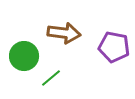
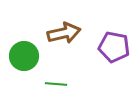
brown arrow: rotated 20 degrees counterclockwise
green line: moved 5 px right, 6 px down; rotated 45 degrees clockwise
